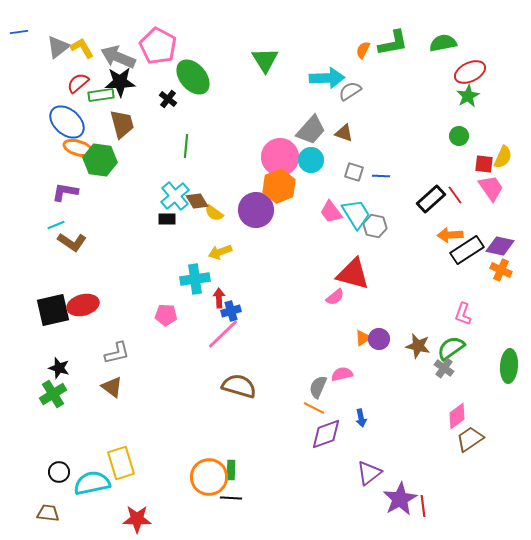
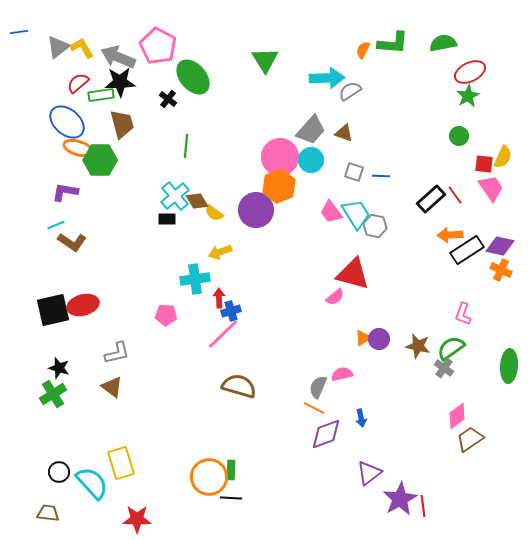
green L-shape at (393, 43): rotated 16 degrees clockwise
green hexagon at (100, 160): rotated 8 degrees counterclockwise
cyan semicircle at (92, 483): rotated 60 degrees clockwise
